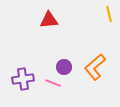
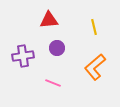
yellow line: moved 15 px left, 13 px down
purple circle: moved 7 px left, 19 px up
purple cross: moved 23 px up
